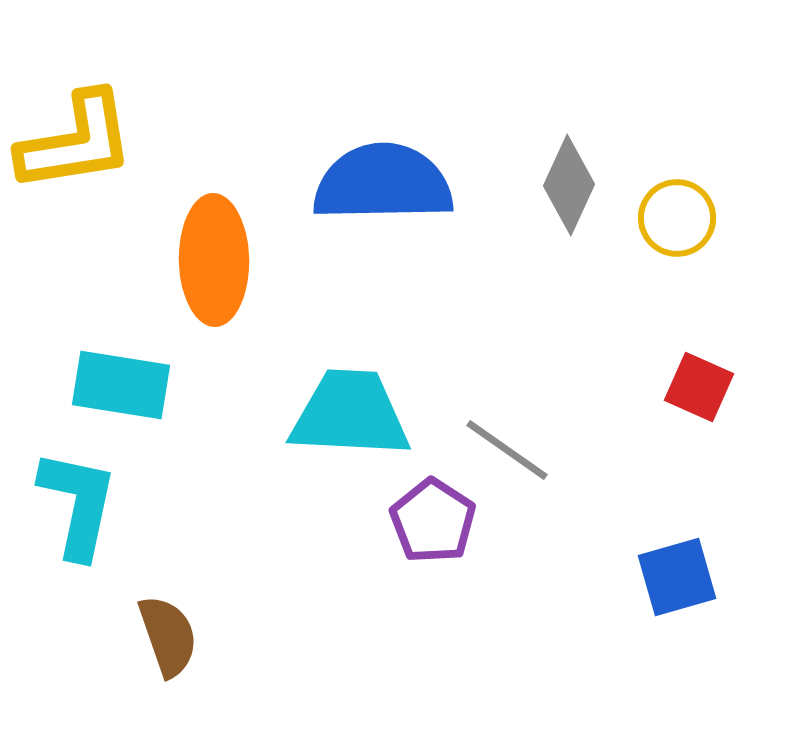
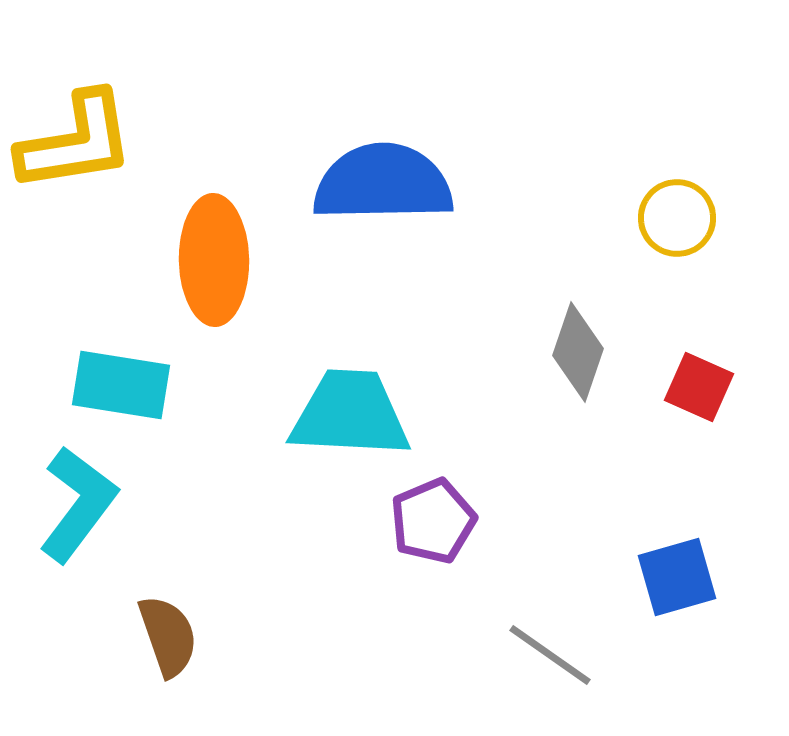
gray diamond: moved 9 px right, 167 px down; rotated 6 degrees counterclockwise
gray line: moved 43 px right, 205 px down
cyan L-shape: rotated 25 degrees clockwise
purple pentagon: rotated 16 degrees clockwise
